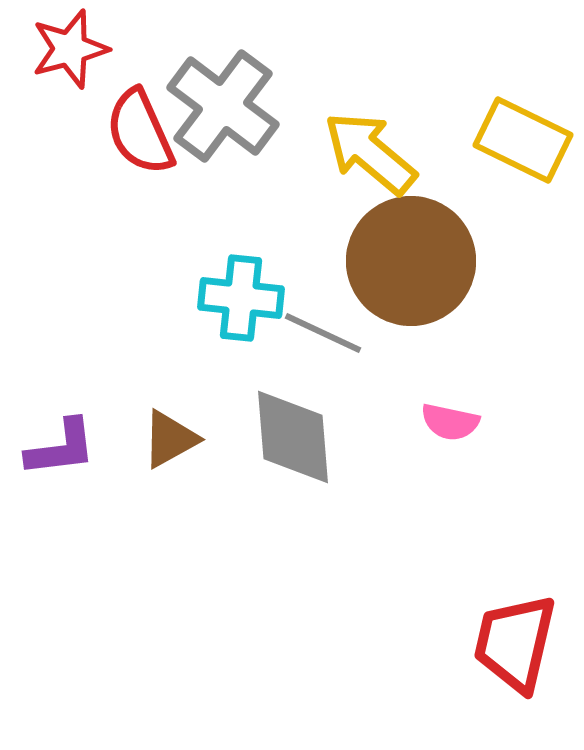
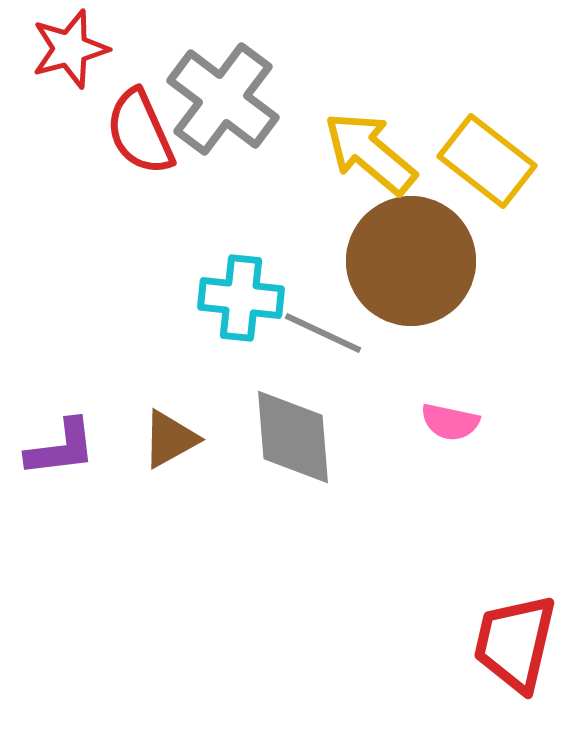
gray cross: moved 7 px up
yellow rectangle: moved 36 px left, 21 px down; rotated 12 degrees clockwise
